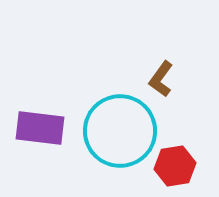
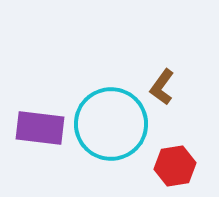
brown L-shape: moved 1 px right, 8 px down
cyan circle: moved 9 px left, 7 px up
